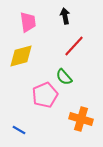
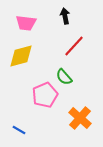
pink trapezoid: moved 2 px left, 1 px down; rotated 105 degrees clockwise
orange cross: moved 1 px left, 1 px up; rotated 25 degrees clockwise
